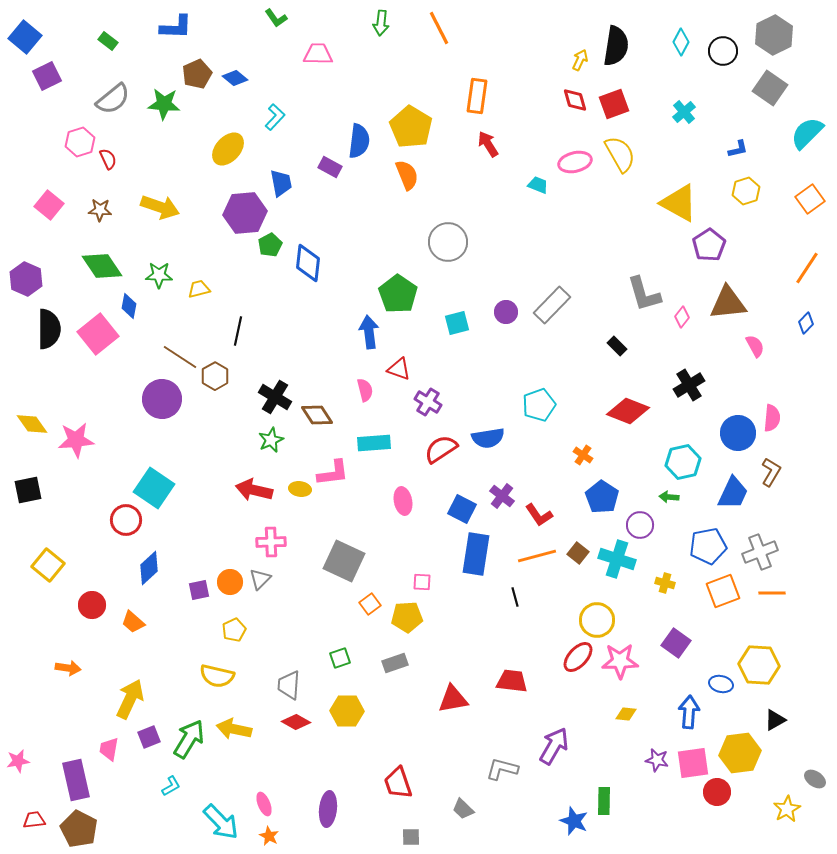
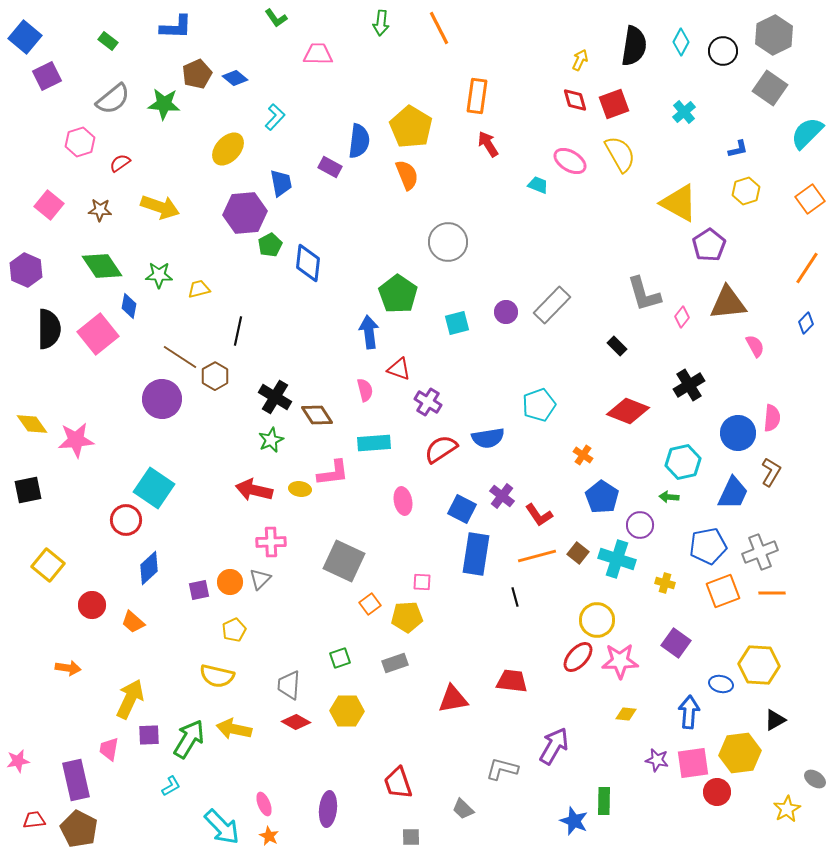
black semicircle at (616, 46): moved 18 px right
red semicircle at (108, 159): moved 12 px right, 4 px down; rotated 100 degrees counterclockwise
pink ellipse at (575, 162): moved 5 px left, 1 px up; rotated 44 degrees clockwise
purple hexagon at (26, 279): moved 9 px up
purple square at (149, 737): moved 2 px up; rotated 20 degrees clockwise
cyan arrow at (221, 822): moved 1 px right, 5 px down
